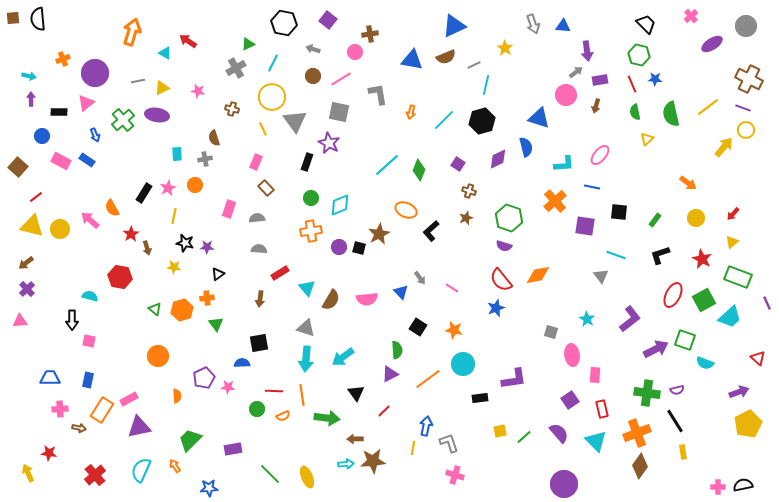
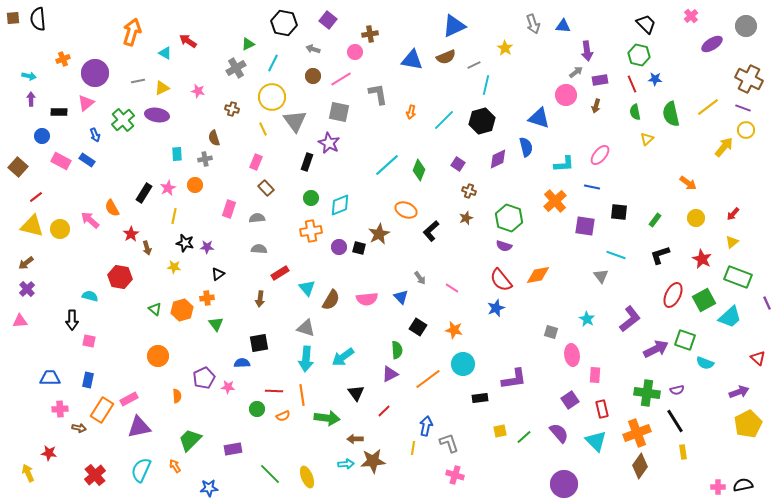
blue triangle at (401, 292): moved 5 px down
